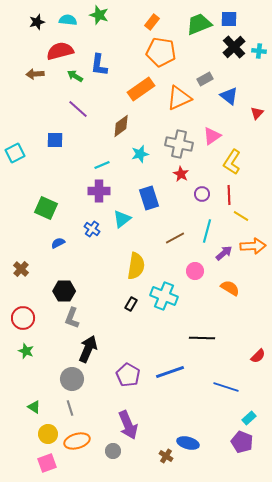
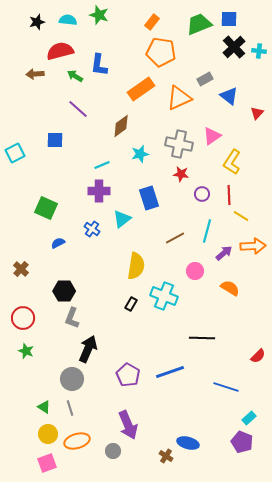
red star at (181, 174): rotated 21 degrees counterclockwise
green triangle at (34, 407): moved 10 px right
